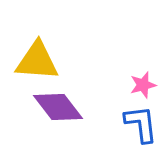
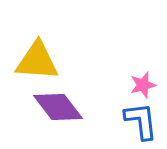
blue L-shape: moved 3 px up
